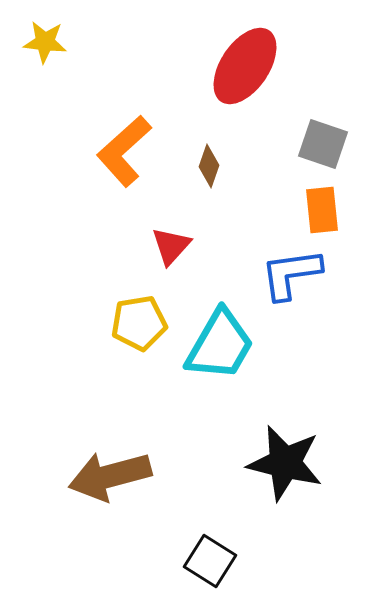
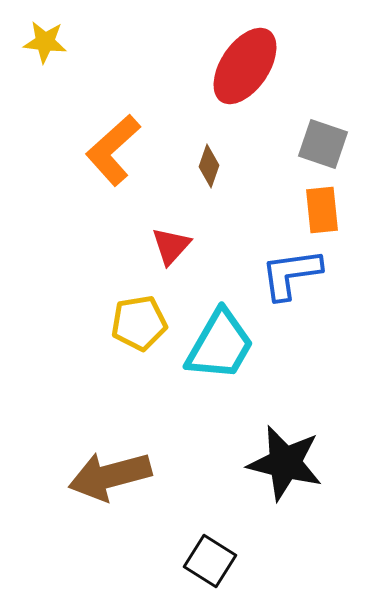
orange L-shape: moved 11 px left, 1 px up
